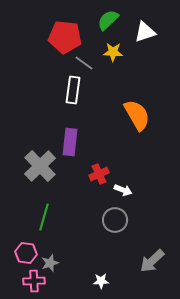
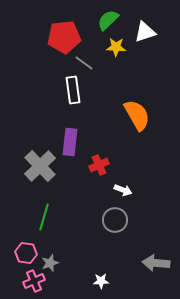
red pentagon: moved 1 px left; rotated 12 degrees counterclockwise
yellow star: moved 3 px right, 5 px up
white rectangle: rotated 16 degrees counterclockwise
red cross: moved 9 px up
gray arrow: moved 4 px right, 2 px down; rotated 48 degrees clockwise
pink cross: rotated 20 degrees counterclockwise
